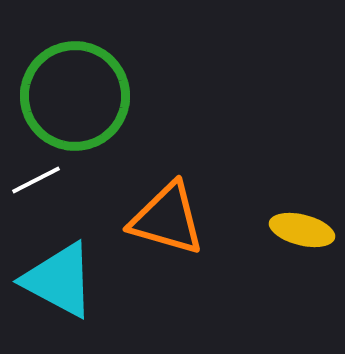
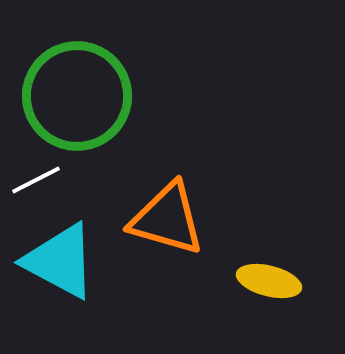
green circle: moved 2 px right
yellow ellipse: moved 33 px left, 51 px down
cyan triangle: moved 1 px right, 19 px up
